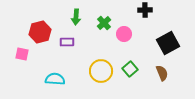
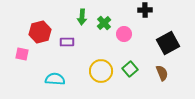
green arrow: moved 6 px right
